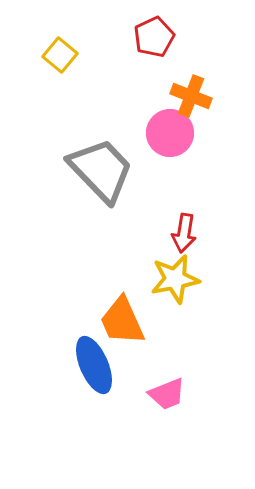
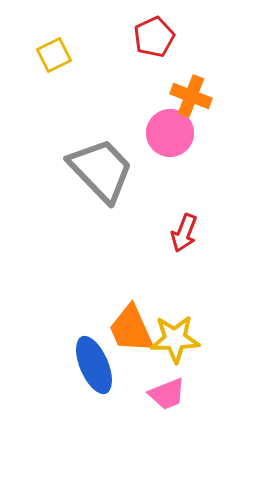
yellow square: moved 6 px left; rotated 24 degrees clockwise
red arrow: rotated 12 degrees clockwise
yellow star: moved 60 px down; rotated 9 degrees clockwise
orange trapezoid: moved 9 px right, 8 px down
